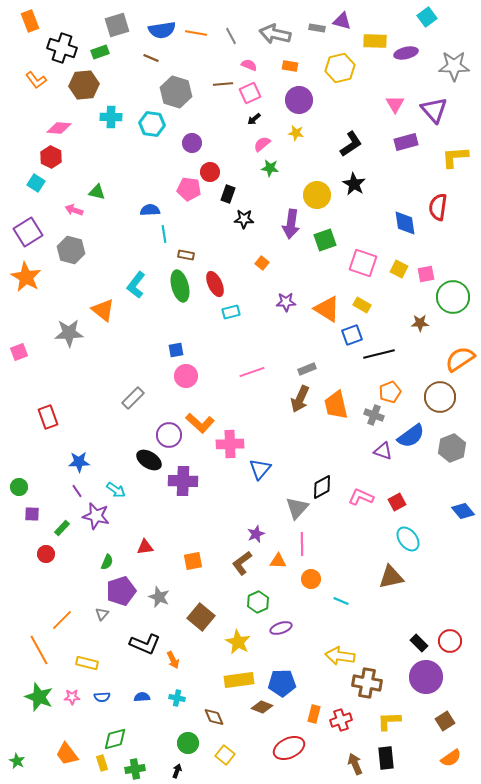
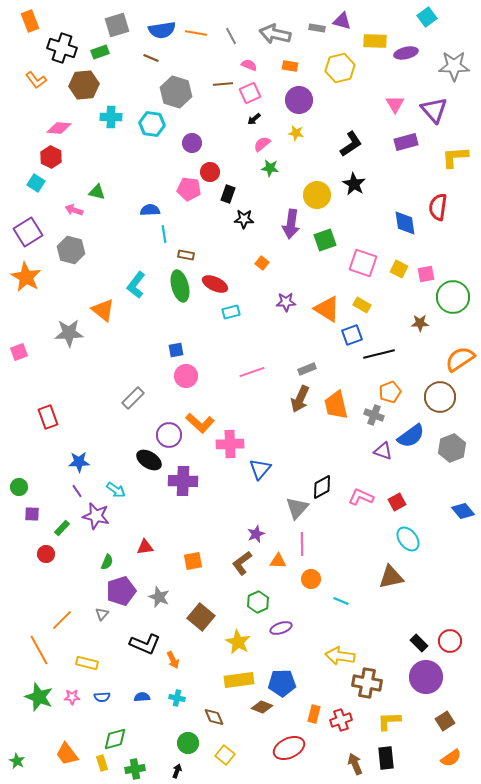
red ellipse at (215, 284): rotated 40 degrees counterclockwise
